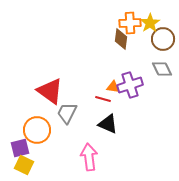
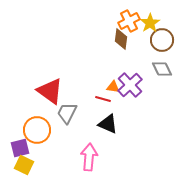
orange cross: moved 1 px left, 2 px up; rotated 25 degrees counterclockwise
brown circle: moved 1 px left, 1 px down
purple cross: rotated 25 degrees counterclockwise
pink arrow: rotated 12 degrees clockwise
